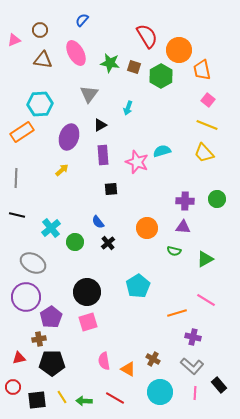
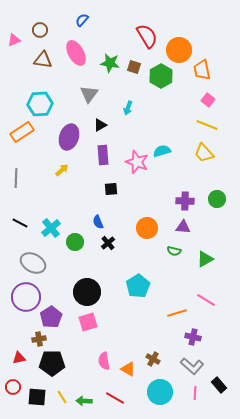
black line at (17, 215): moved 3 px right, 8 px down; rotated 14 degrees clockwise
blue semicircle at (98, 222): rotated 16 degrees clockwise
black square at (37, 400): moved 3 px up; rotated 12 degrees clockwise
